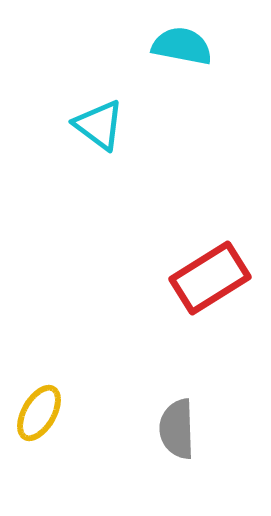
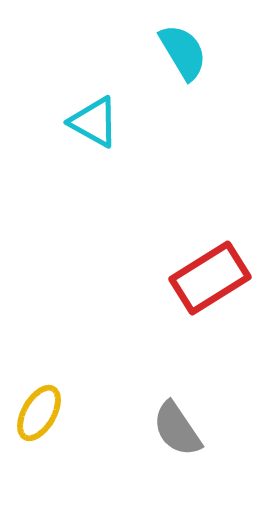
cyan semicircle: moved 1 px right, 6 px down; rotated 48 degrees clockwise
cyan triangle: moved 5 px left, 3 px up; rotated 8 degrees counterclockwise
gray semicircle: rotated 32 degrees counterclockwise
